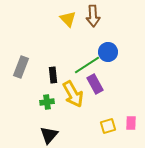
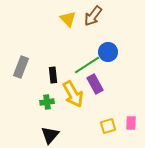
brown arrow: rotated 40 degrees clockwise
black triangle: moved 1 px right
